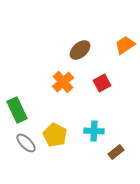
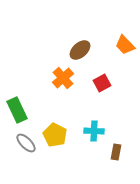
orange trapezoid: rotated 100 degrees counterclockwise
orange cross: moved 4 px up
brown rectangle: rotated 42 degrees counterclockwise
